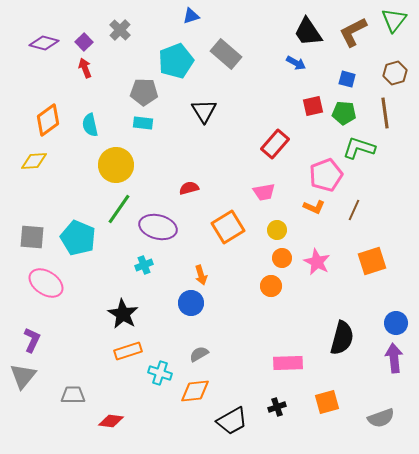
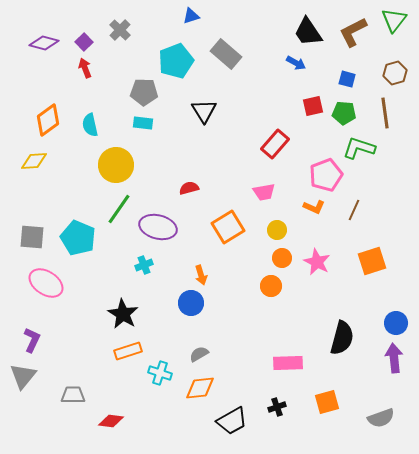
orange diamond at (195, 391): moved 5 px right, 3 px up
